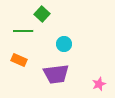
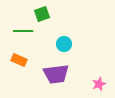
green square: rotated 28 degrees clockwise
